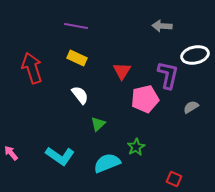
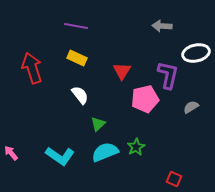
white ellipse: moved 1 px right, 2 px up
cyan semicircle: moved 2 px left, 11 px up
